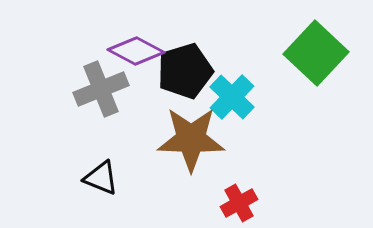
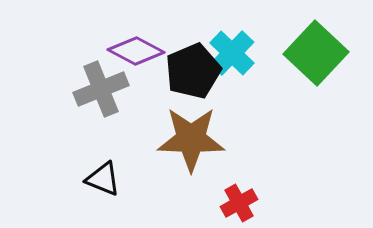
black pentagon: moved 8 px right; rotated 6 degrees counterclockwise
cyan cross: moved 44 px up
black triangle: moved 2 px right, 1 px down
